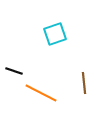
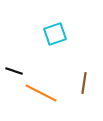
brown line: rotated 15 degrees clockwise
